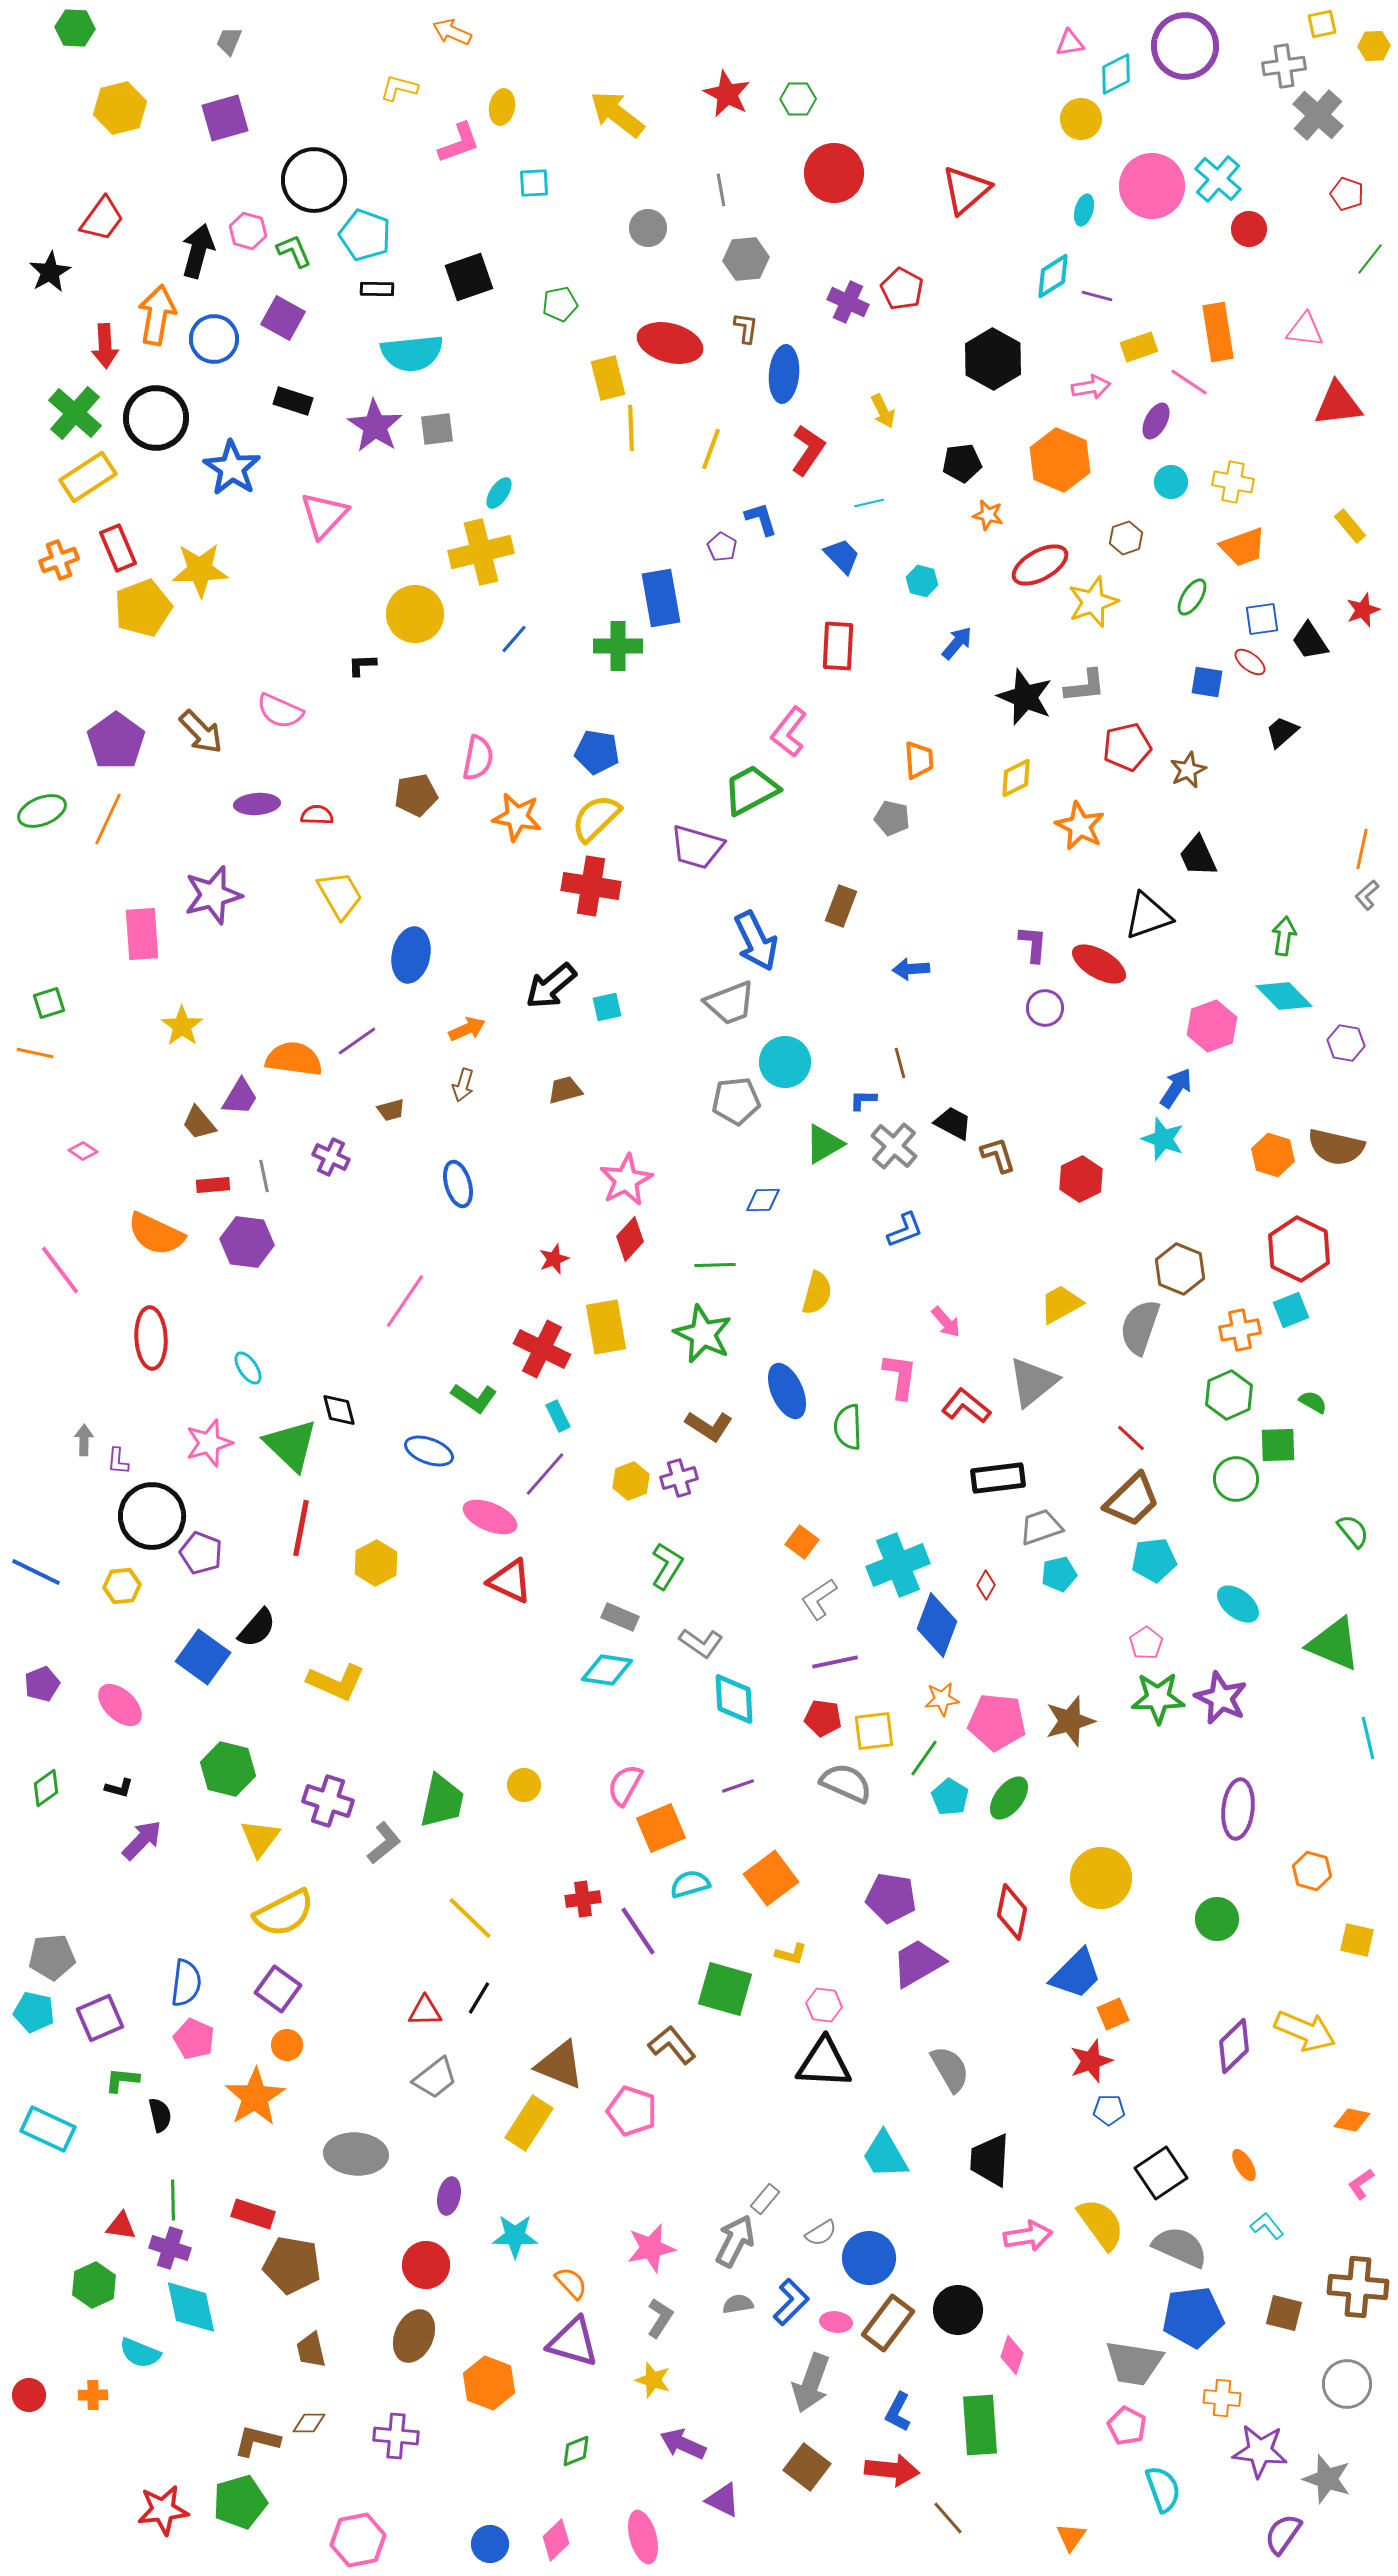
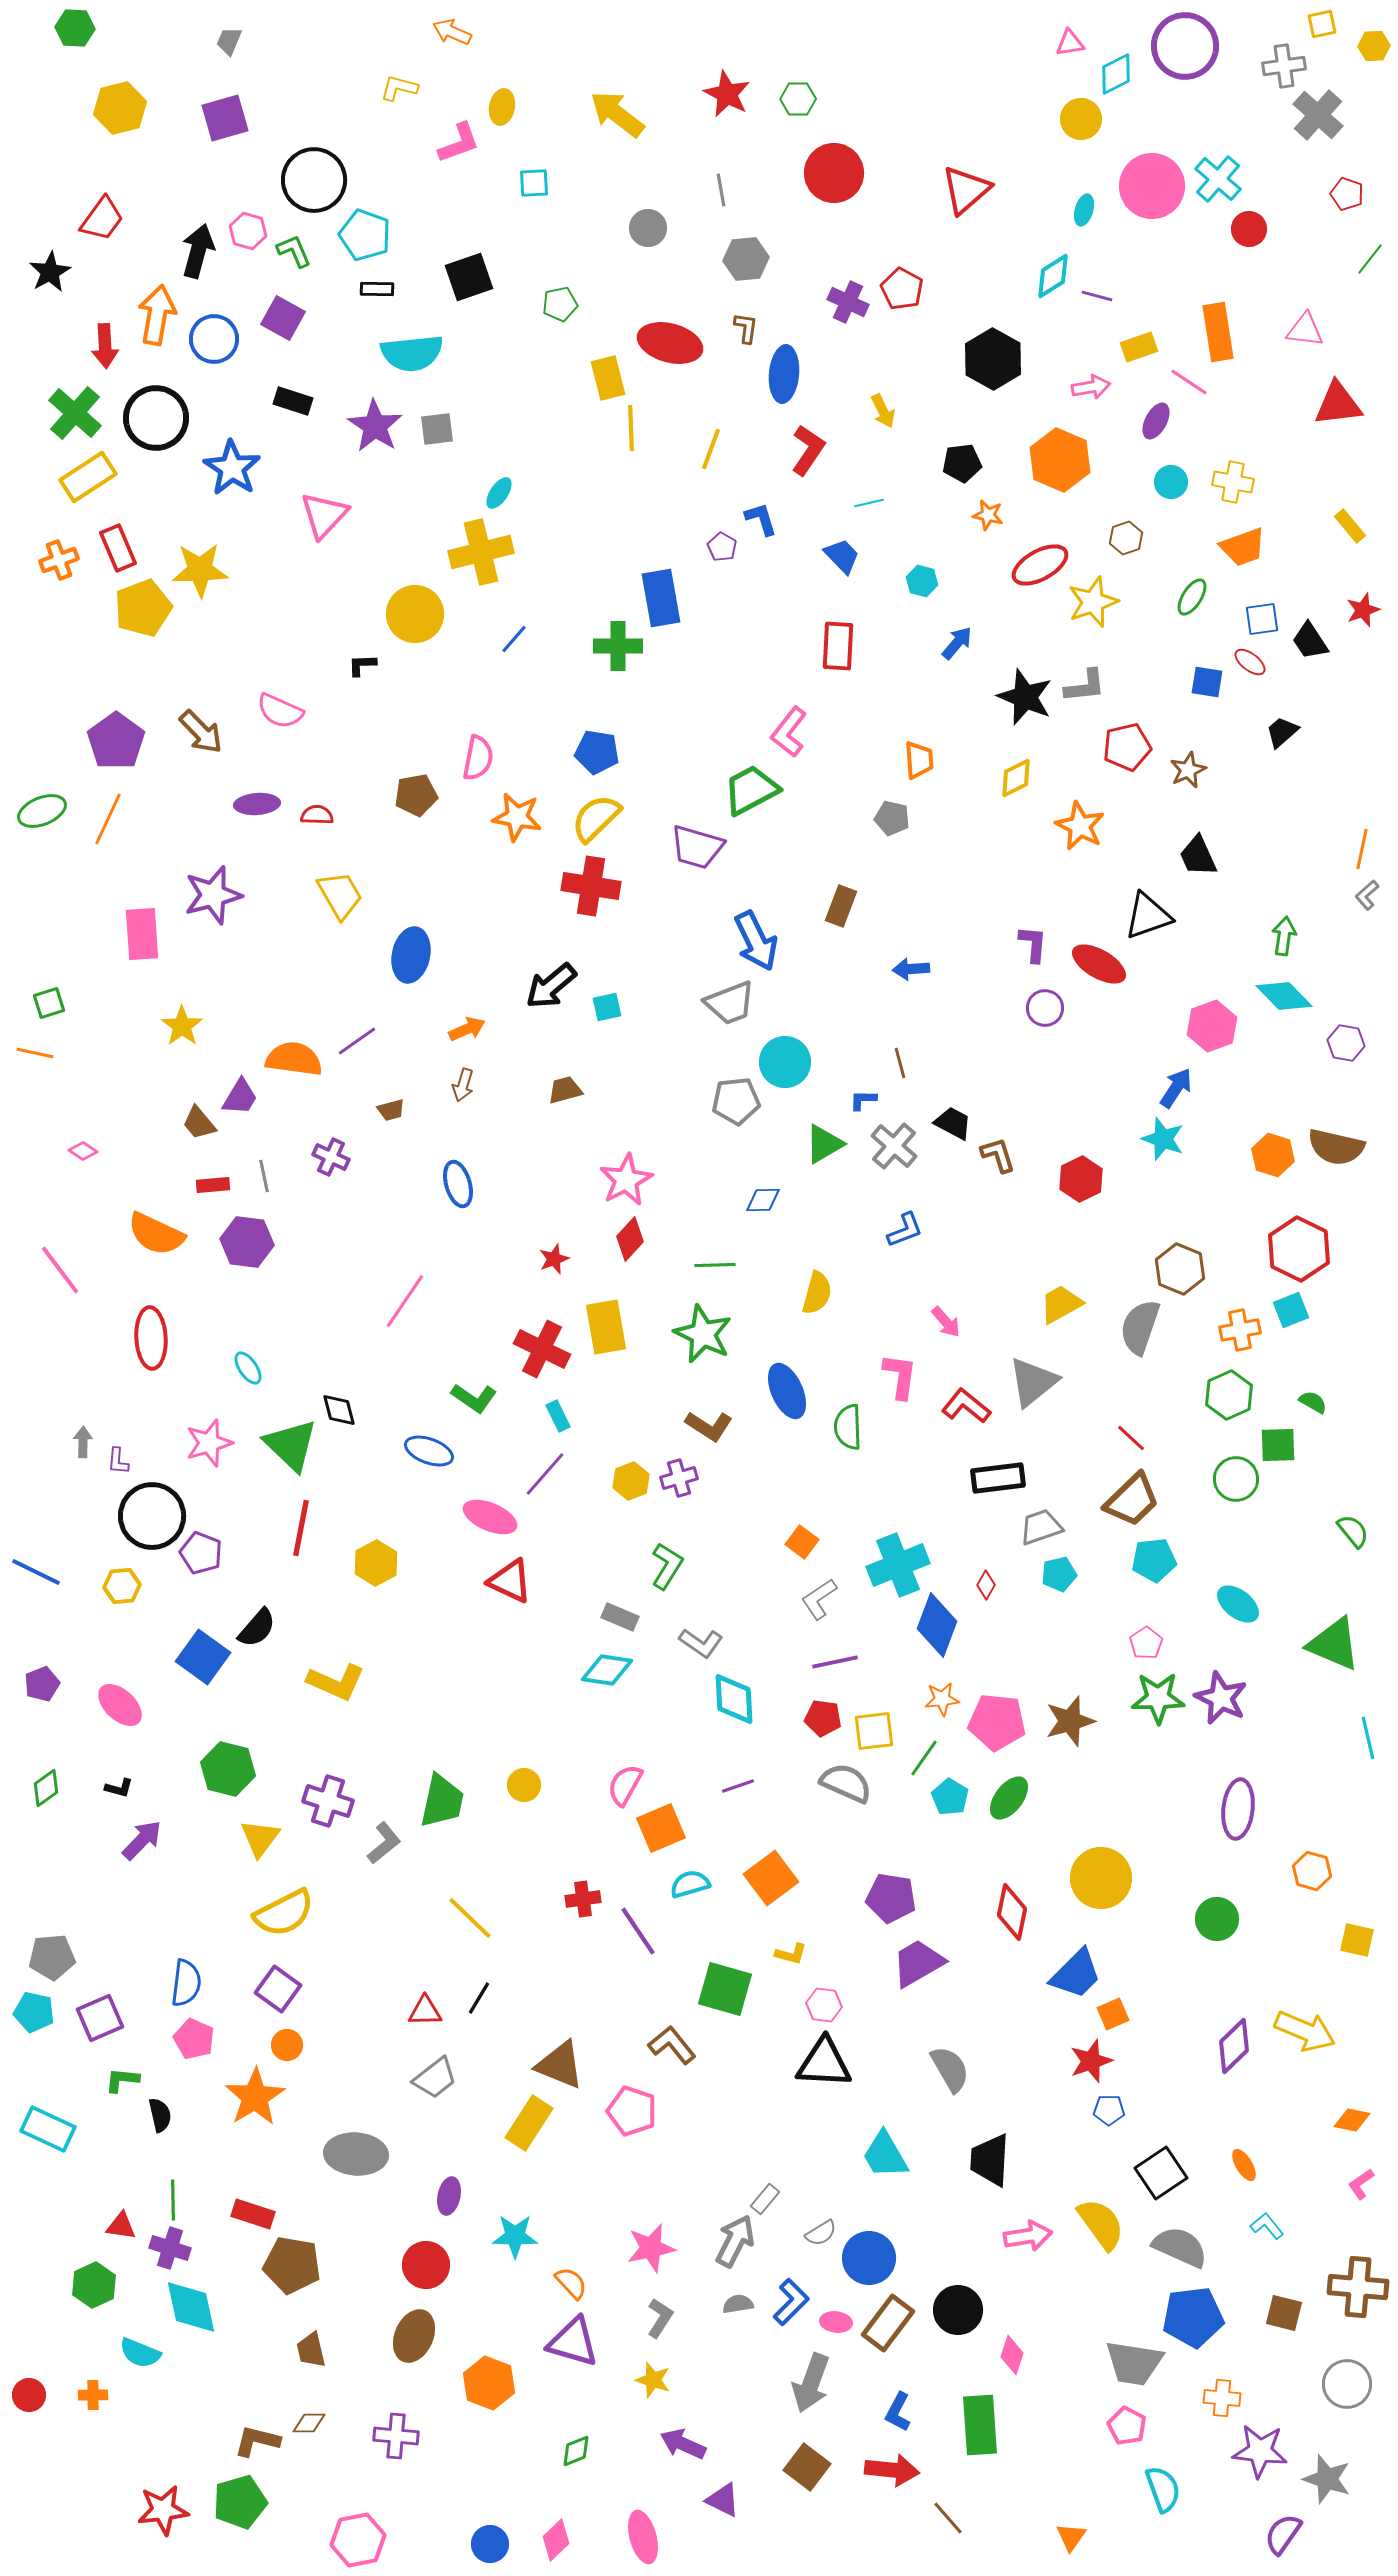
gray arrow at (84, 1440): moved 1 px left, 2 px down
